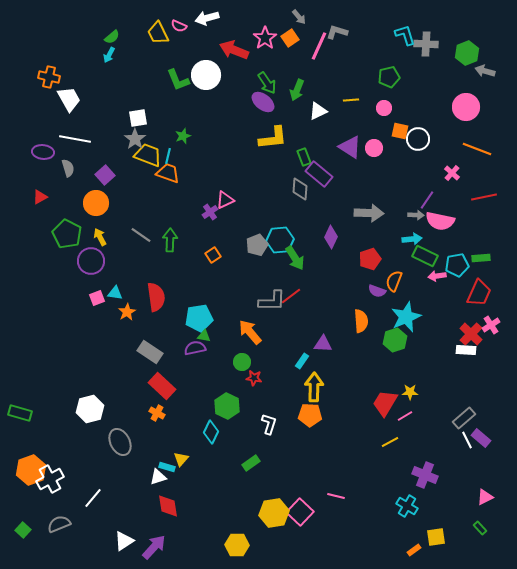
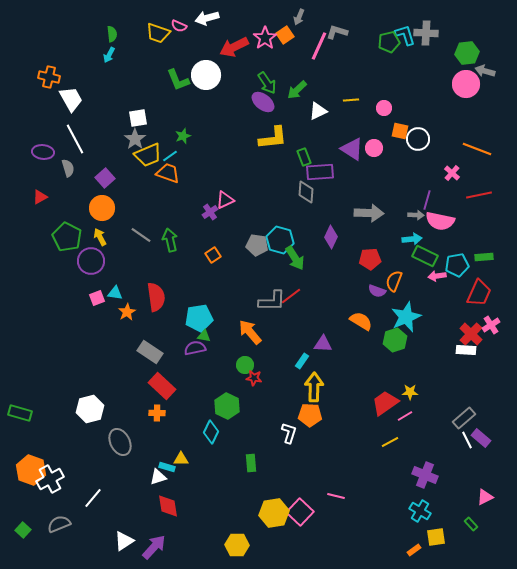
gray arrow at (299, 17): rotated 63 degrees clockwise
yellow trapezoid at (158, 33): rotated 45 degrees counterclockwise
green semicircle at (112, 37): moved 3 px up; rotated 56 degrees counterclockwise
orange square at (290, 38): moved 5 px left, 3 px up
gray cross at (426, 44): moved 11 px up
red arrow at (234, 50): moved 3 px up; rotated 48 degrees counterclockwise
green hexagon at (467, 53): rotated 15 degrees clockwise
green pentagon at (389, 77): moved 35 px up
green arrow at (297, 90): rotated 25 degrees clockwise
white trapezoid at (69, 99): moved 2 px right
pink circle at (466, 107): moved 23 px up
white line at (75, 139): rotated 52 degrees clockwise
purple triangle at (350, 147): moved 2 px right, 2 px down
yellow trapezoid at (148, 155): rotated 136 degrees clockwise
cyan line at (168, 156): moved 2 px right; rotated 42 degrees clockwise
purple rectangle at (319, 174): moved 1 px right, 2 px up; rotated 44 degrees counterclockwise
purple square at (105, 175): moved 3 px down
gray diamond at (300, 189): moved 6 px right, 3 px down
red line at (484, 197): moved 5 px left, 2 px up
purple line at (427, 200): rotated 18 degrees counterclockwise
orange circle at (96, 203): moved 6 px right, 5 px down
green pentagon at (67, 234): moved 3 px down
green arrow at (170, 240): rotated 15 degrees counterclockwise
cyan hexagon at (280, 240): rotated 20 degrees clockwise
gray pentagon at (257, 245): rotated 30 degrees clockwise
green rectangle at (481, 258): moved 3 px right, 1 px up
red pentagon at (370, 259): rotated 15 degrees clockwise
orange semicircle at (361, 321): rotated 55 degrees counterclockwise
green circle at (242, 362): moved 3 px right, 3 px down
red trapezoid at (385, 403): rotated 24 degrees clockwise
orange cross at (157, 413): rotated 28 degrees counterclockwise
white L-shape at (269, 424): moved 20 px right, 9 px down
yellow triangle at (181, 459): rotated 49 degrees clockwise
green rectangle at (251, 463): rotated 60 degrees counterclockwise
orange hexagon at (31, 470): rotated 20 degrees counterclockwise
cyan cross at (407, 506): moved 13 px right, 5 px down
green rectangle at (480, 528): moved 9 px left, 4 px up
